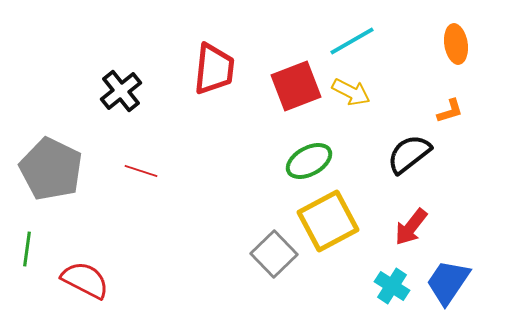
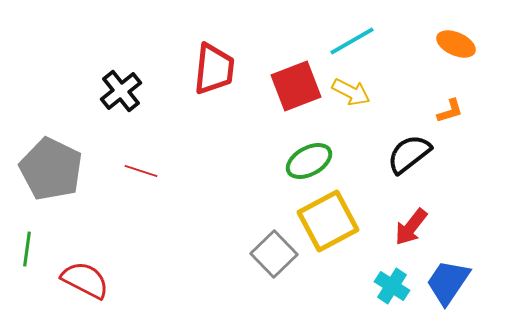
orange ellipse: rotated 57 degrees counterclockwise
